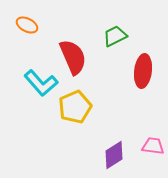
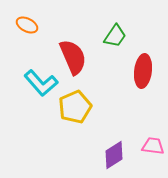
green trapezoid: rotated 150 degrees clockwise
